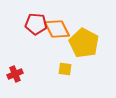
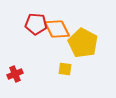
yellow pentagon: moved 1 px left
